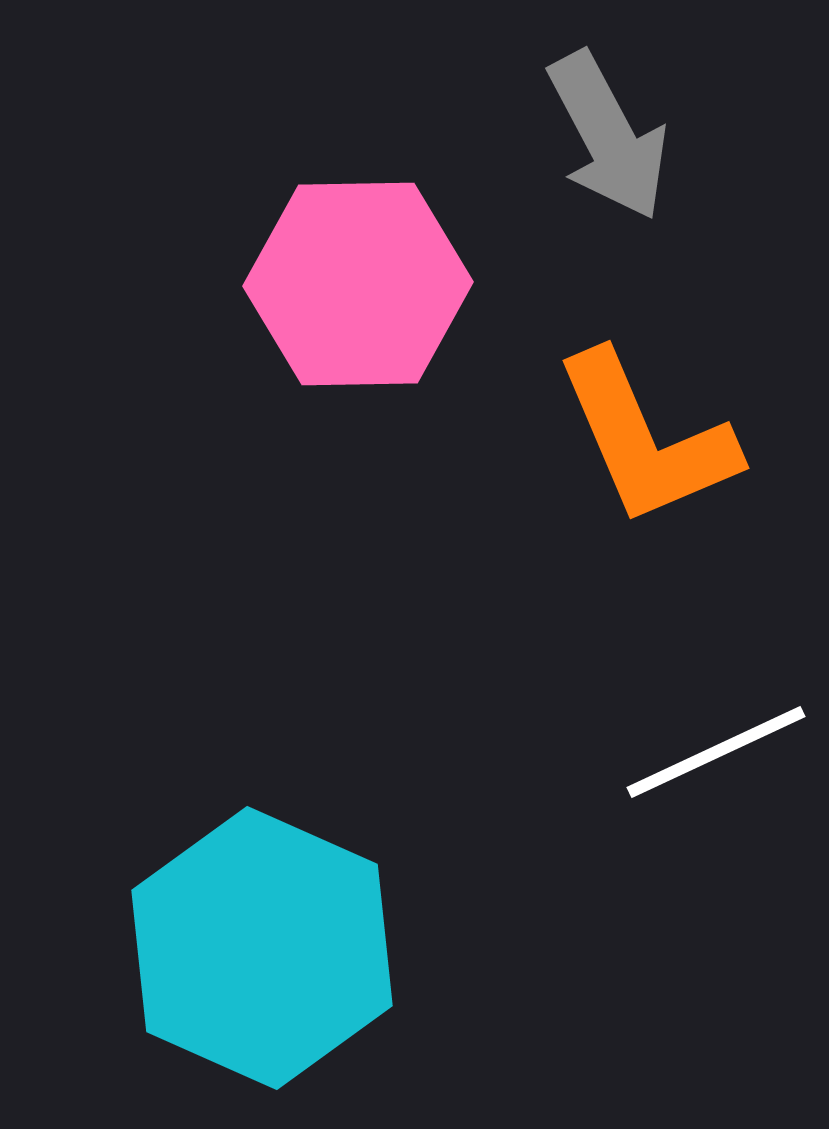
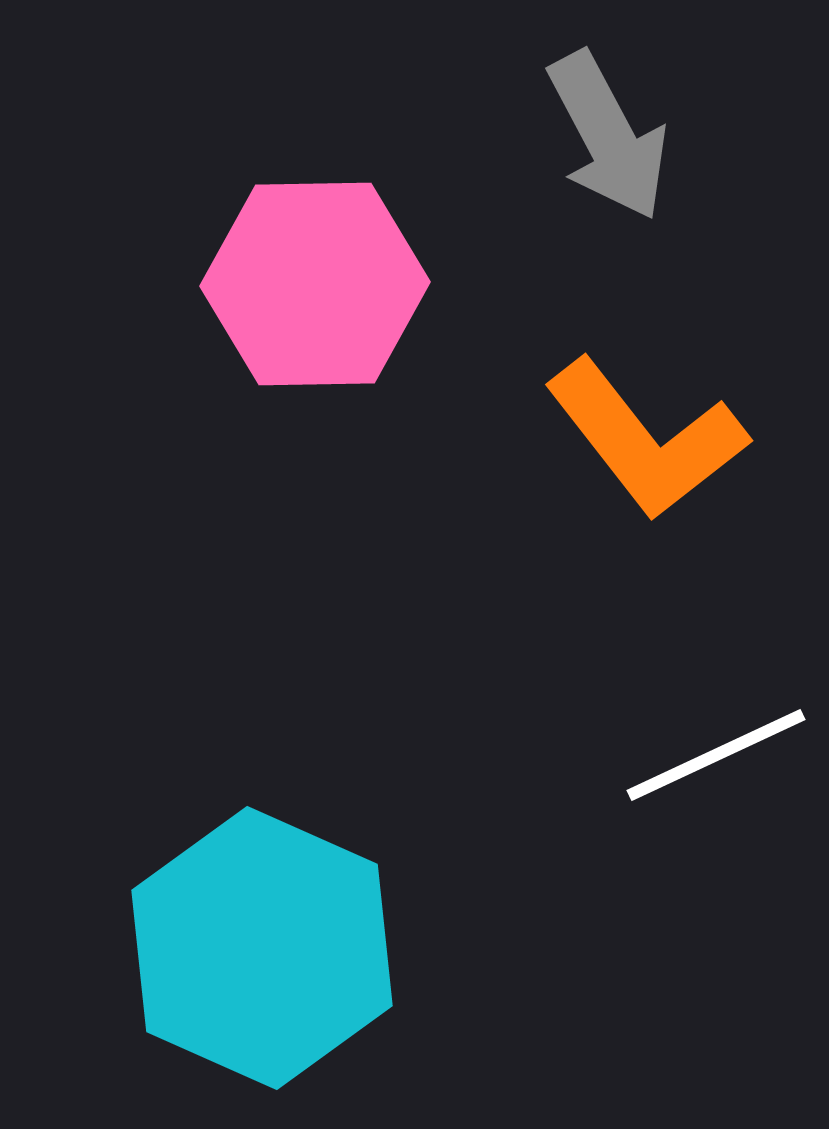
pink hexagon: moved 43 px left
orange L-shape: rotated 15 degrees counterclockwise
white line: moved 3 px down
